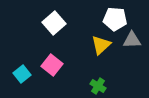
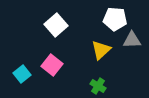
white square: moved 2 px right, 2 px down
yellow triangle: moved 5 px down
